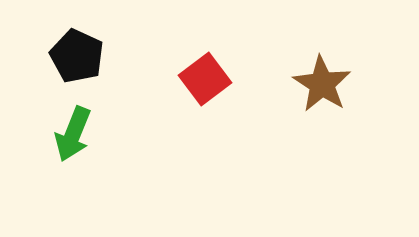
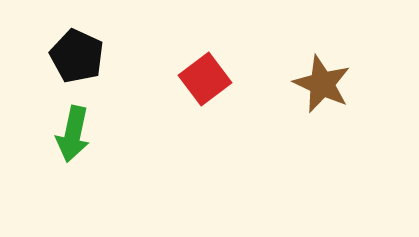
brown star: rotated 8 degrees counterclockwise
green arrow: rotated 10 degrees counterclockwise
